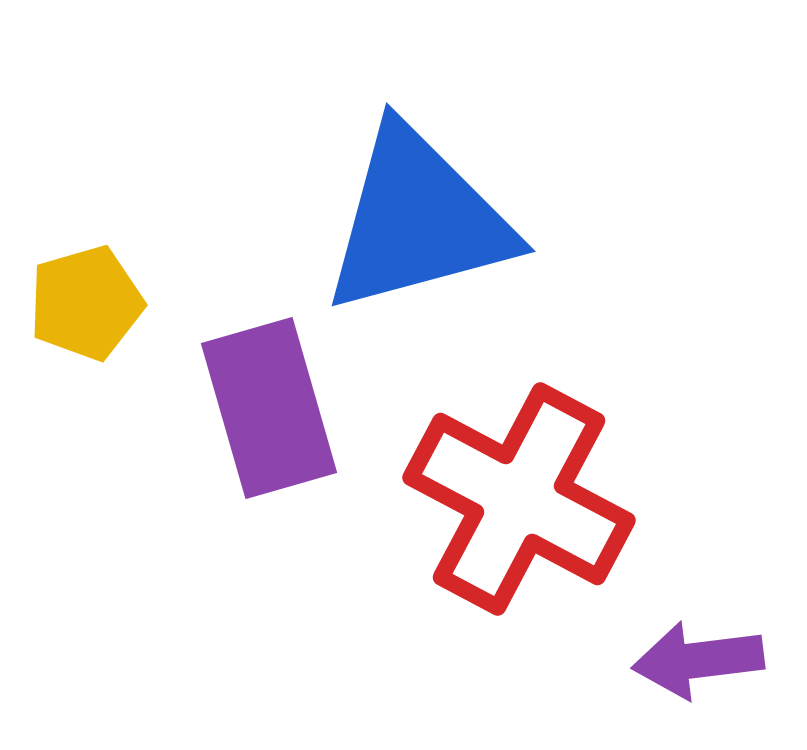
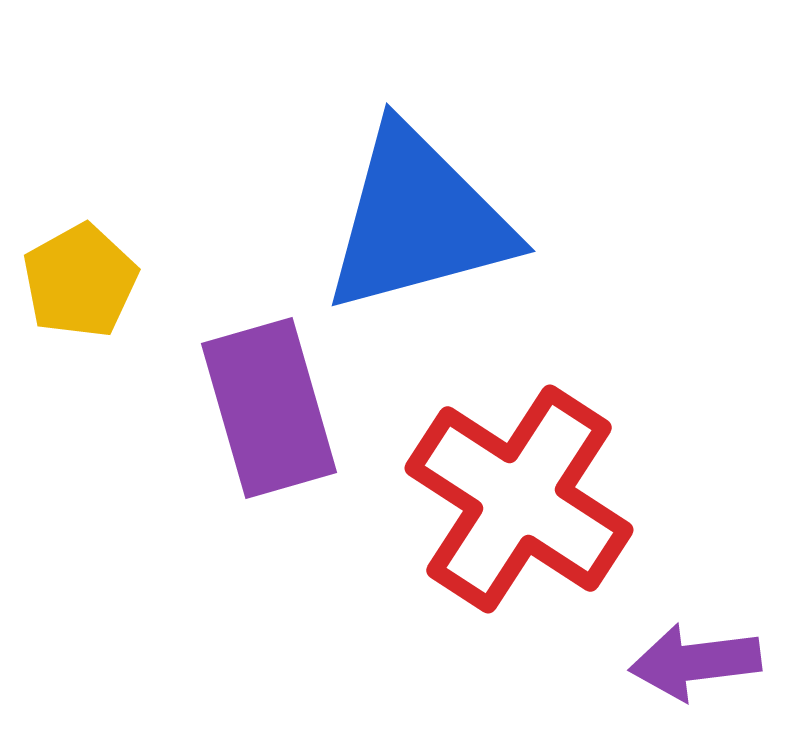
yellow pentagon: moved 6 px left, 22 px up; rotated 13 degrees counterclockwise
red cross: rotated 5 degrees clockwise
purple arrow: moved 3 px left, 2 px down
